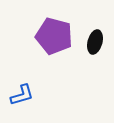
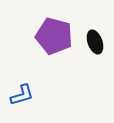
black ellipse: rotated 35 degrees counterclockwise
